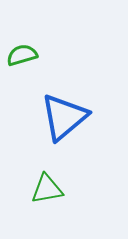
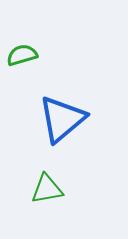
blue triangle: moved 2 px left, 2 px down
